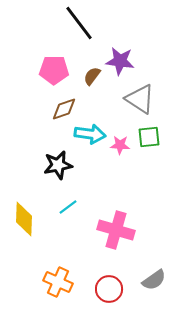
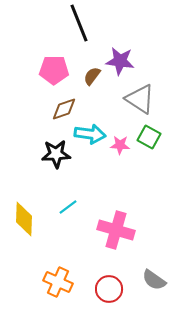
black line: rotated 15 degrees clockwise
green square: rotated 35 degrees clockwise
black star: moved 2 px left, 11 px up; rotated 8 degrees clockwise
gray semicircle: rotated 70 degrees clockwise
